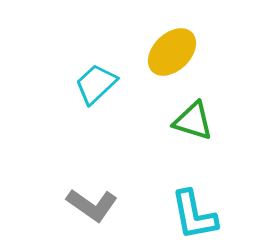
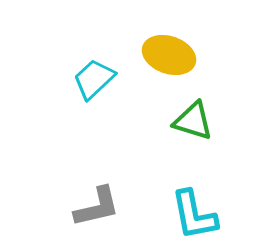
yellow ellipse: moved 3 px left, 3 px down; rotated 63 degrees clockwise
cyan trapezoid: moved 2 px left, 5 px up
gray L-shape: moved 5 px right, 2 px down; rotated 48 degrees counterclockwise
